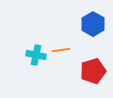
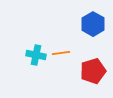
orange line: moved 3 px down
